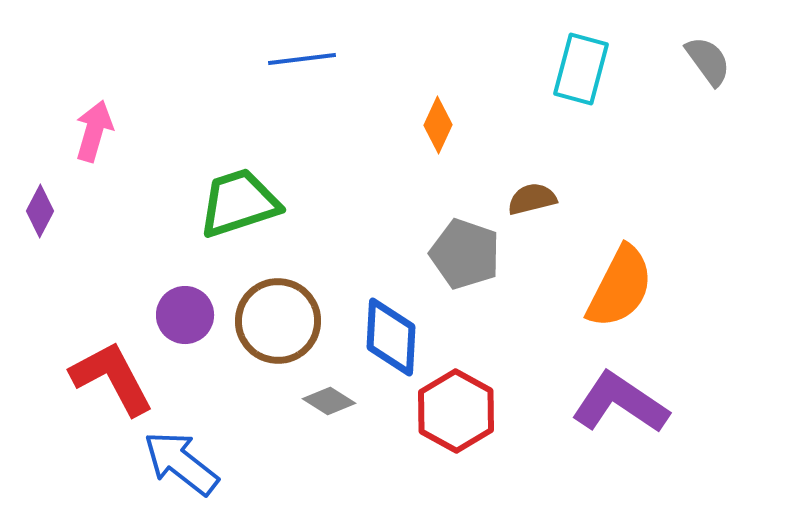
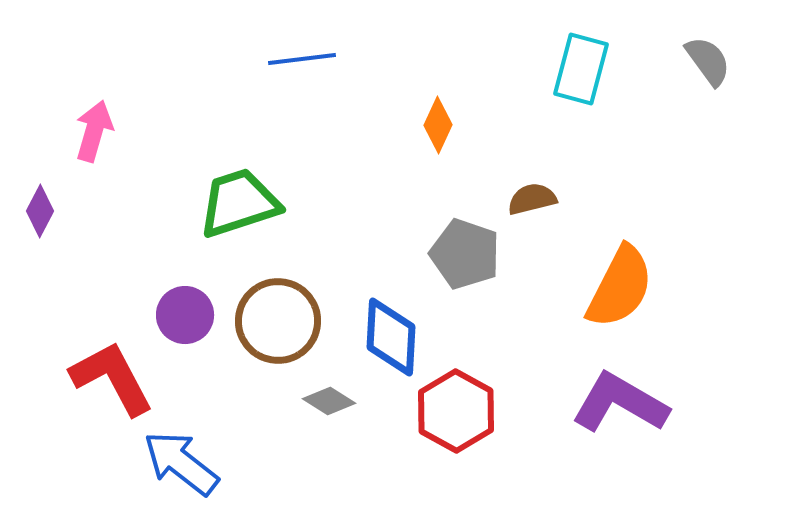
purple L-shape: rotated 4 degrees counterclockwise
